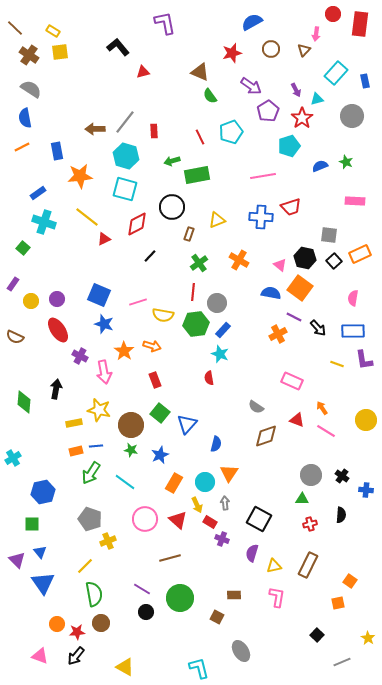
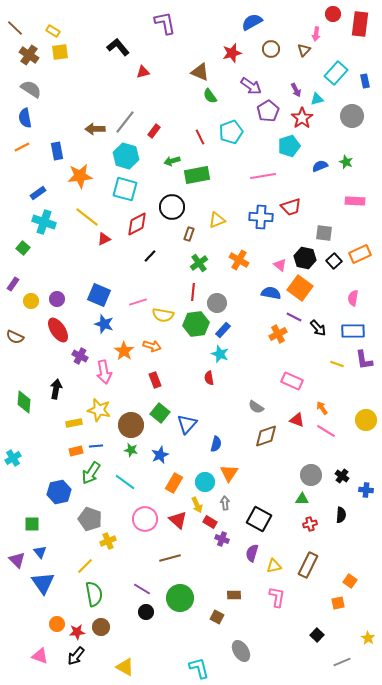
red rectangle at (154, 131): rotated 40 degrees clockwise
gray square at (329, 235): moved 5 px left, 2 px up
blue hexagon at (43, 492): moved 16 px right
brown circle at (101, 623): moved 4 px down
